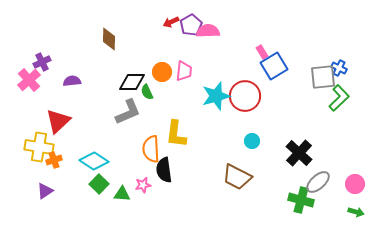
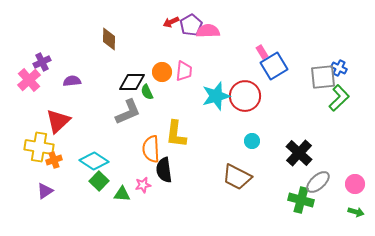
green square: moved 3 px up
